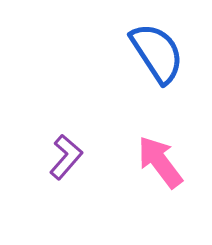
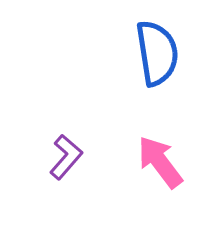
blue semicircle: rotated 24 degrees clockwise
